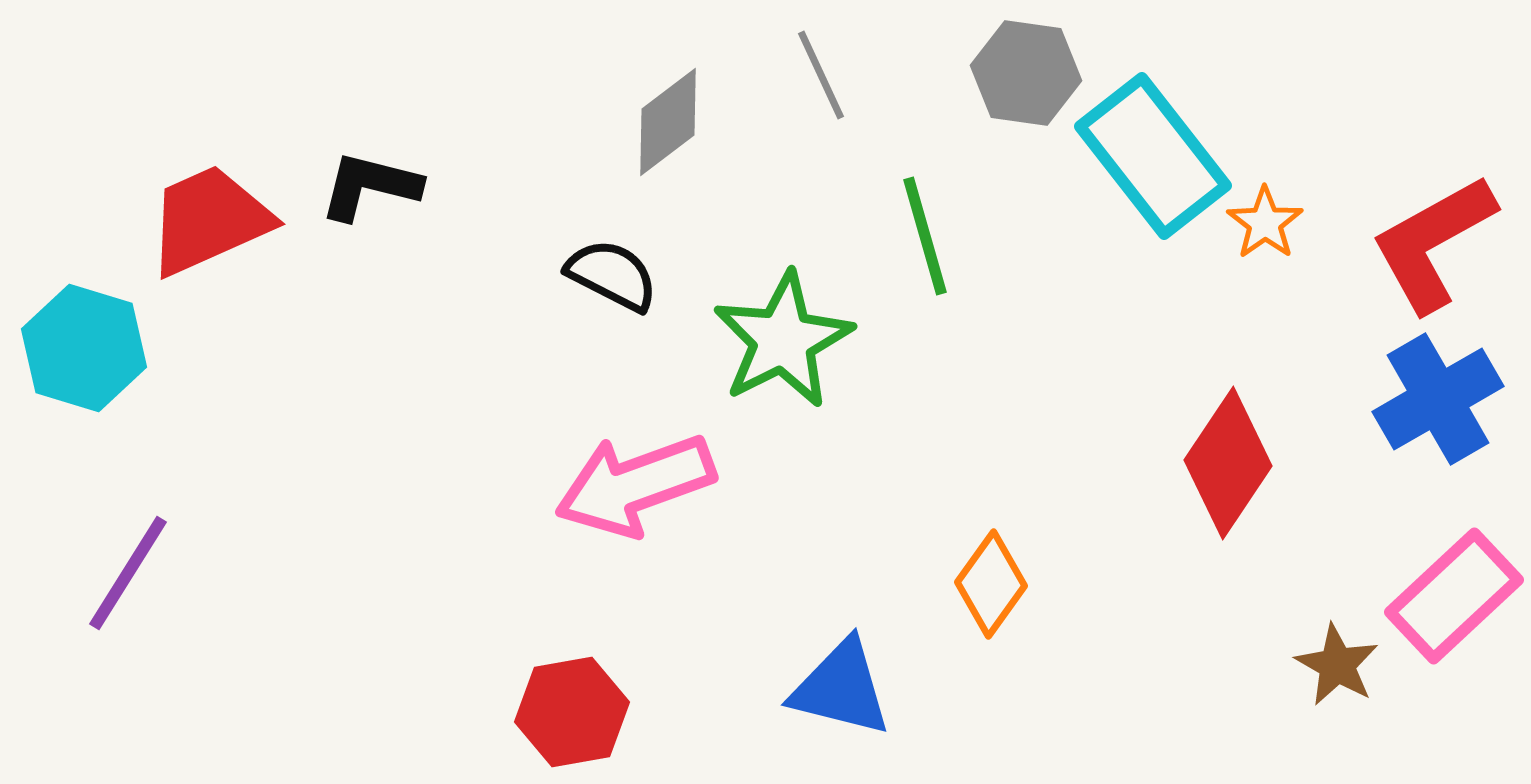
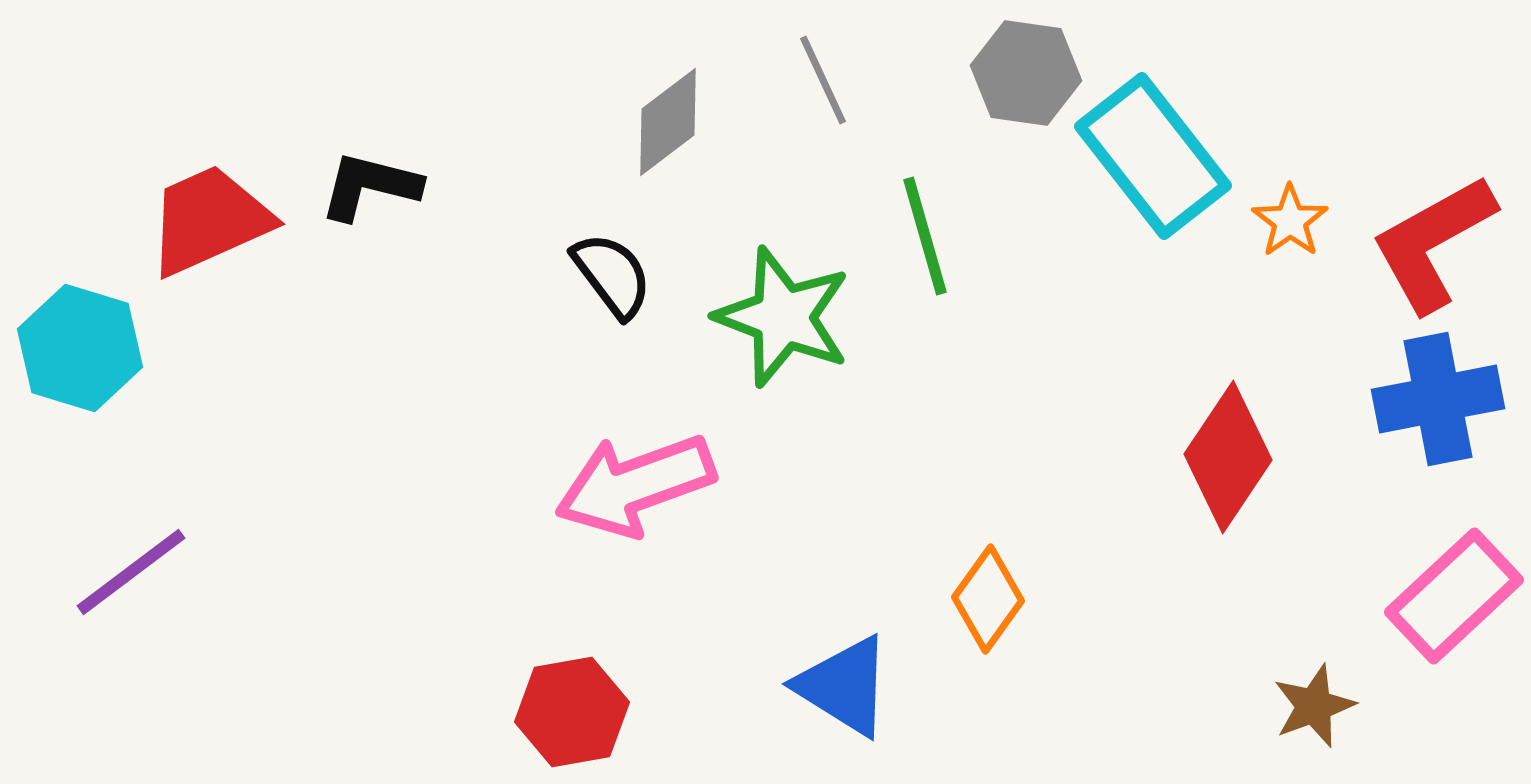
gray line: moved 2 px right, 5 px down
orange star: moved 25 px right, 2 px up
black semicircle: rotated 26 degrees clockwise
green star: moved 23 px up; rotated 24 degrees counterclockwise
cyan hexagon: moved 4 px left
blue cross: rotated 19 degrees clockwise
red diamond: moved 6 px up
purple line: moved 3 px right, 1 px up; rotated 21 degrees clockwise
orange diamond: moved 3 px left, 15 px down
brown star: moved 23 px left, 41 px down; rotated 22 degrees clockwise
blue triangle: moved 3 px right, 2 px up; rotated 18 degrees clockwise
